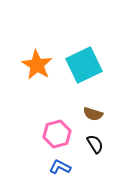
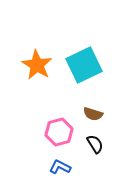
pink hexagon: moved 2 px right, 2 px up
